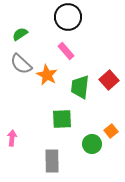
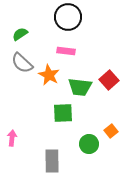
pink rectangle: rotated 42 degrees counterclockwise
gray semicircle: moved 1 px right, 1 px up
orange star: moved 2 px right
green trapezoid: rotated 90 degrees counterclockwise
green square: moved 1 px right, 6 px up
green circle: moved 3 px left
